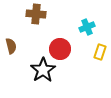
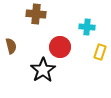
cyan cross: rotated 28 degrees clockwise
red circle: moved 2 px up
